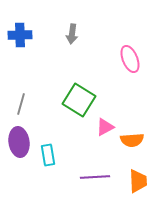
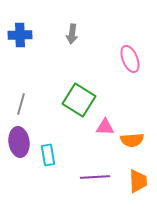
pink triangle: rotated 30 degrees clockwise
